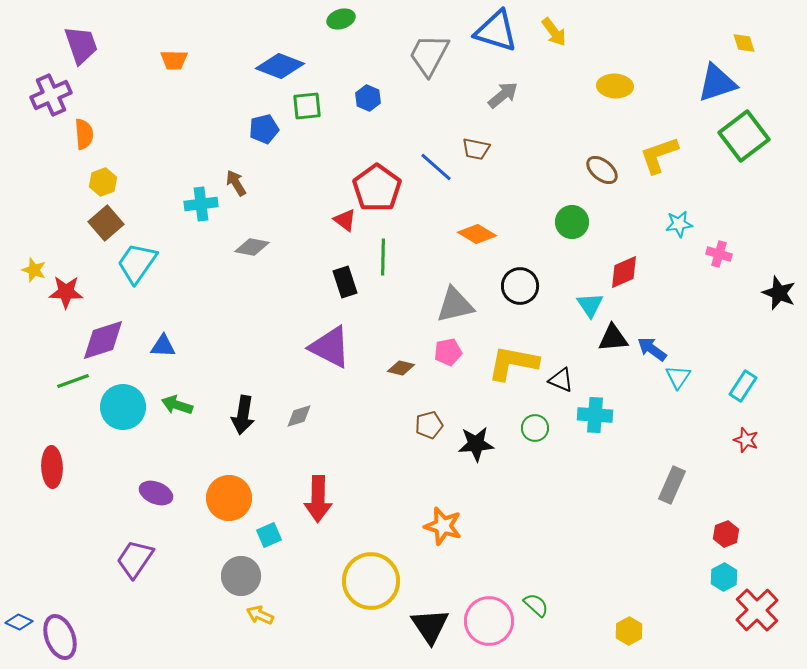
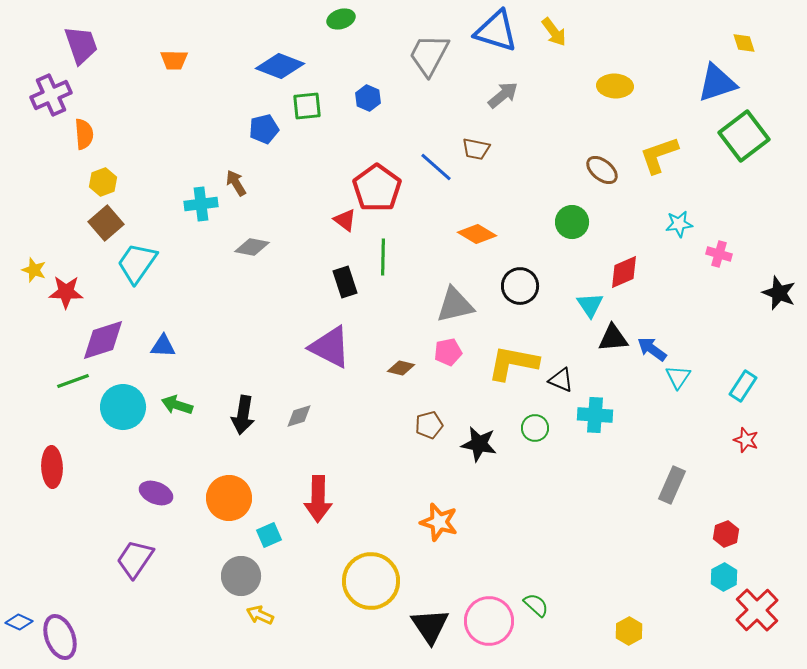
black star at (476, 444): moved 3 px right; rotated 15 degrees clockwise
orange star at (443, 526): moved 4 px left, 4 px up
